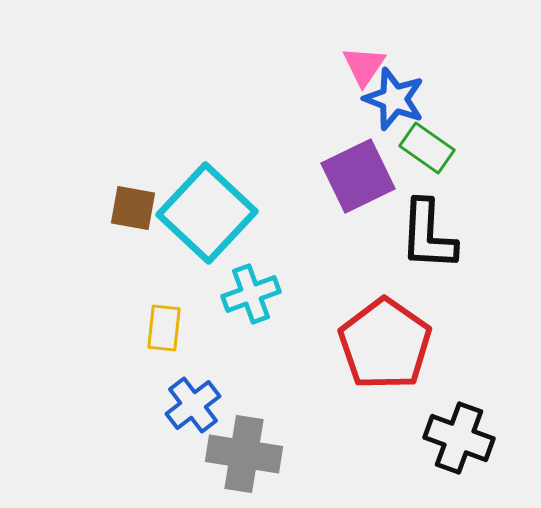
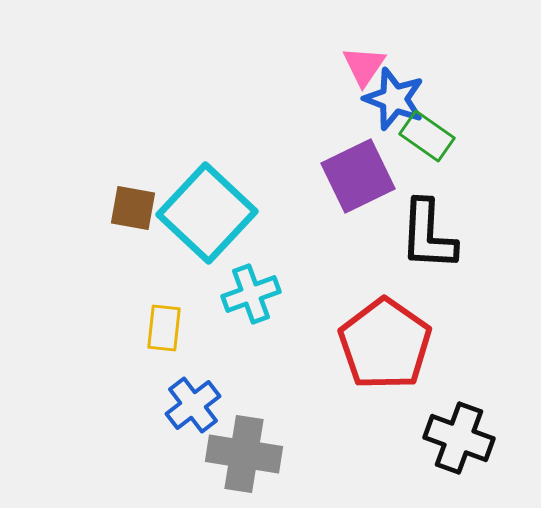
green rectangle: moved 12 px up
